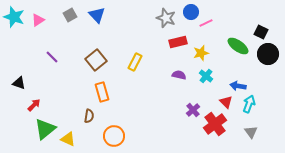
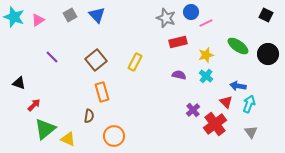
black square: moved 5 px right, 17 px up
yellow star: moved 5 px right, 2 px down
